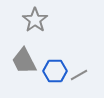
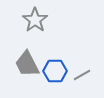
gray trapezoid: moved 3 px right, 3 px down
gray line: moved 3 px right
